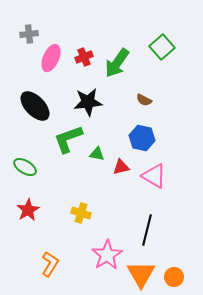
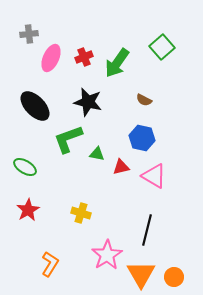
black star: rotated 20 degrees clockwise
